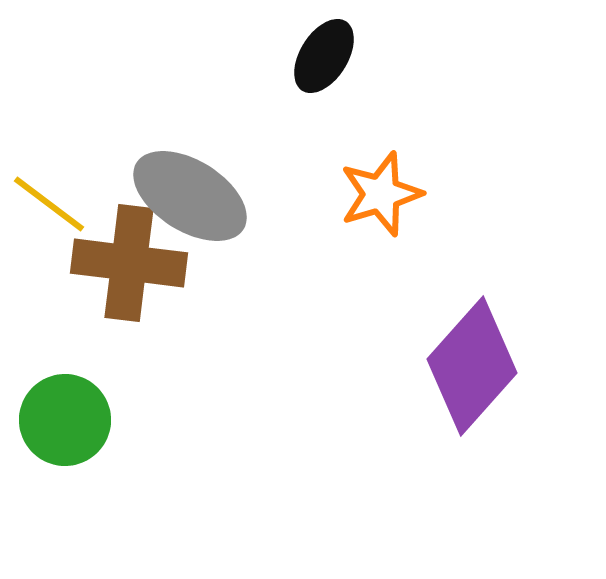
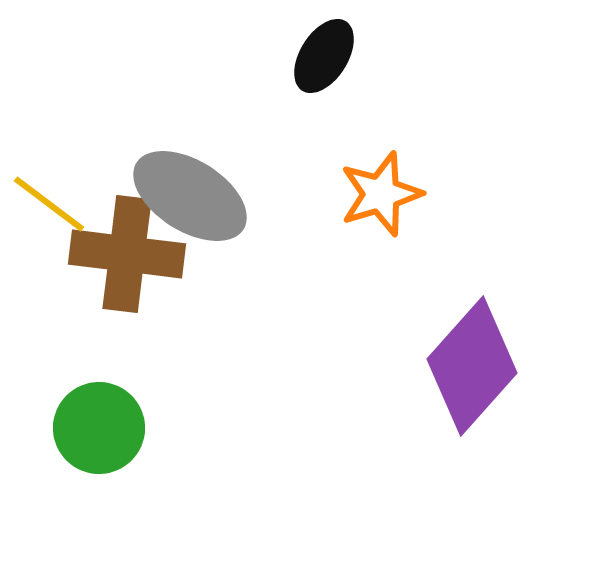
brown cross: moved 2 px left, 9 px up
green circle: moved 34 px right, 8 px down
